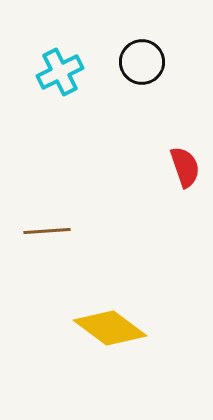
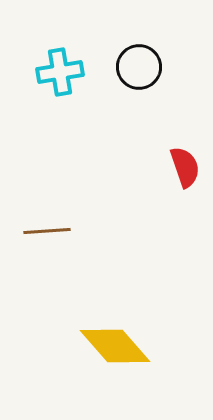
black circle: moved 3 px left, 5 px down
cyan cross: rotated 18 degrees clockwise
yellow diamond: moved 5 px right, 18 px down; rotated 12 degrees clockwise
